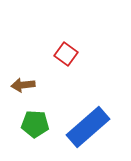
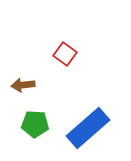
red square: moved 1 px left
blue rectangle: moved 1 px down
